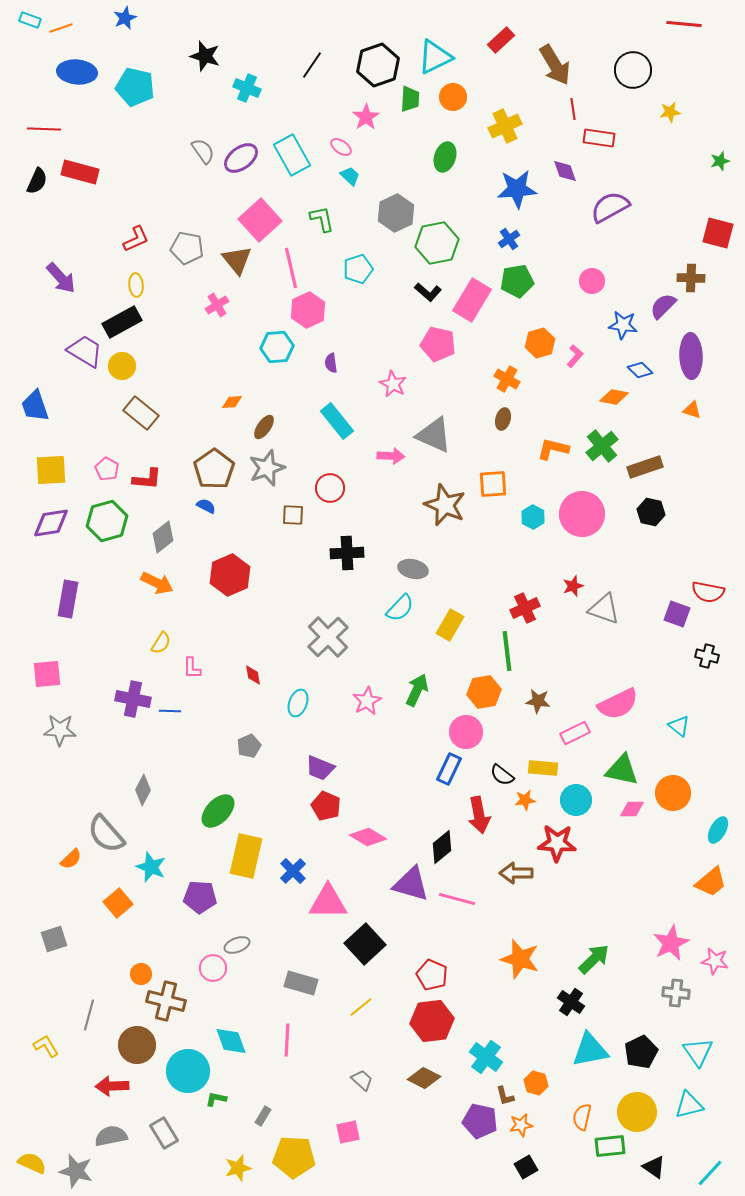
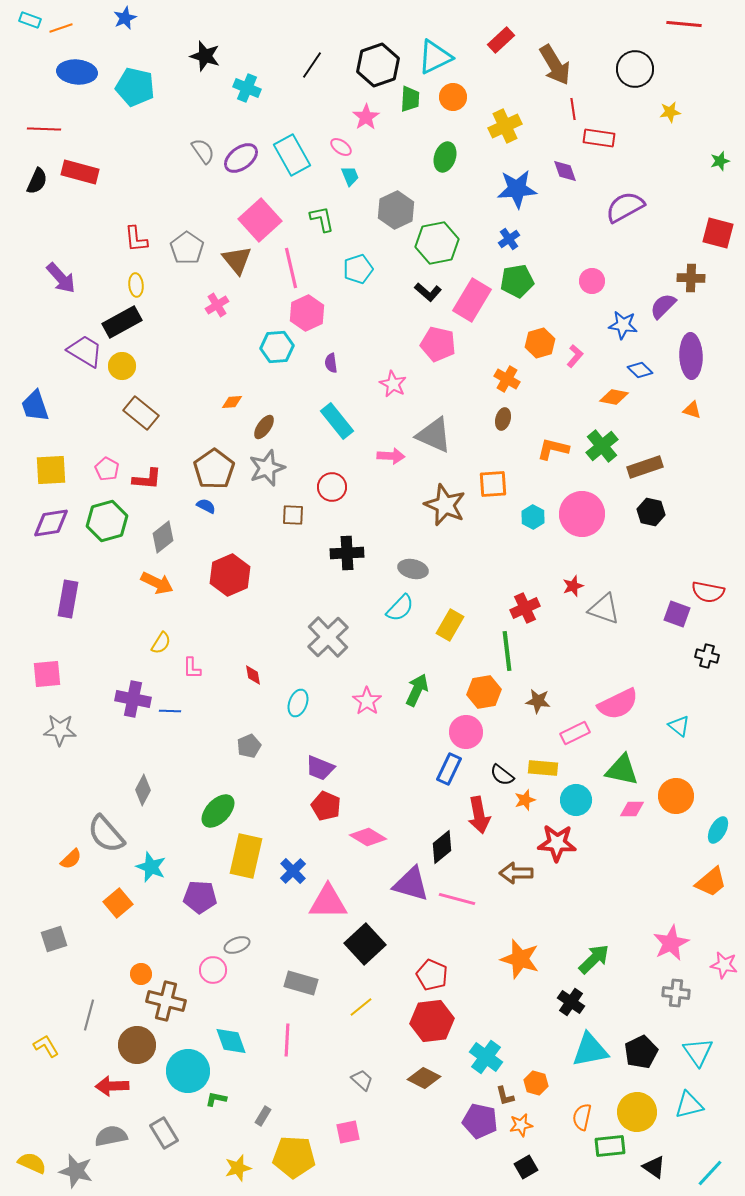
black circle at (633, 70): moved 2 px right, 1 px up
cyan trapezoid at (350, 176): rotated 25 degrees clockwise
purple semicircle at (610, 207): moved 15 px right
gray hexagon at (396, 213): moved 3 px up
red L-shape at (136, 239): rotated 108 degrees clockwise
gray pentagon at (187, 248): rotated 24 degrees clockwise
pink hexagon at (308, 310): moved 1 px left, 3 px down
red circle at (330, 488): moved 2 px right, 1 px up
pink star at (367, 701): rotated 8 degrees counterclockwise
orange circle at (673, 793): moved 3 px right, 3 px down
orange star at (525, 800): rotated 10 degrees counterclockwise
pink star at (715, 961): moved 9 px right, 4 px down
pink circle at (213, 968): moved 2 px down
